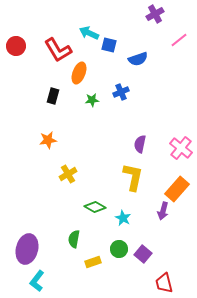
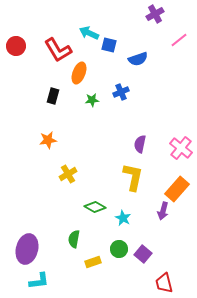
cyan L-shape: moved 2 px right; rotated 135 degrees counterclockwise
